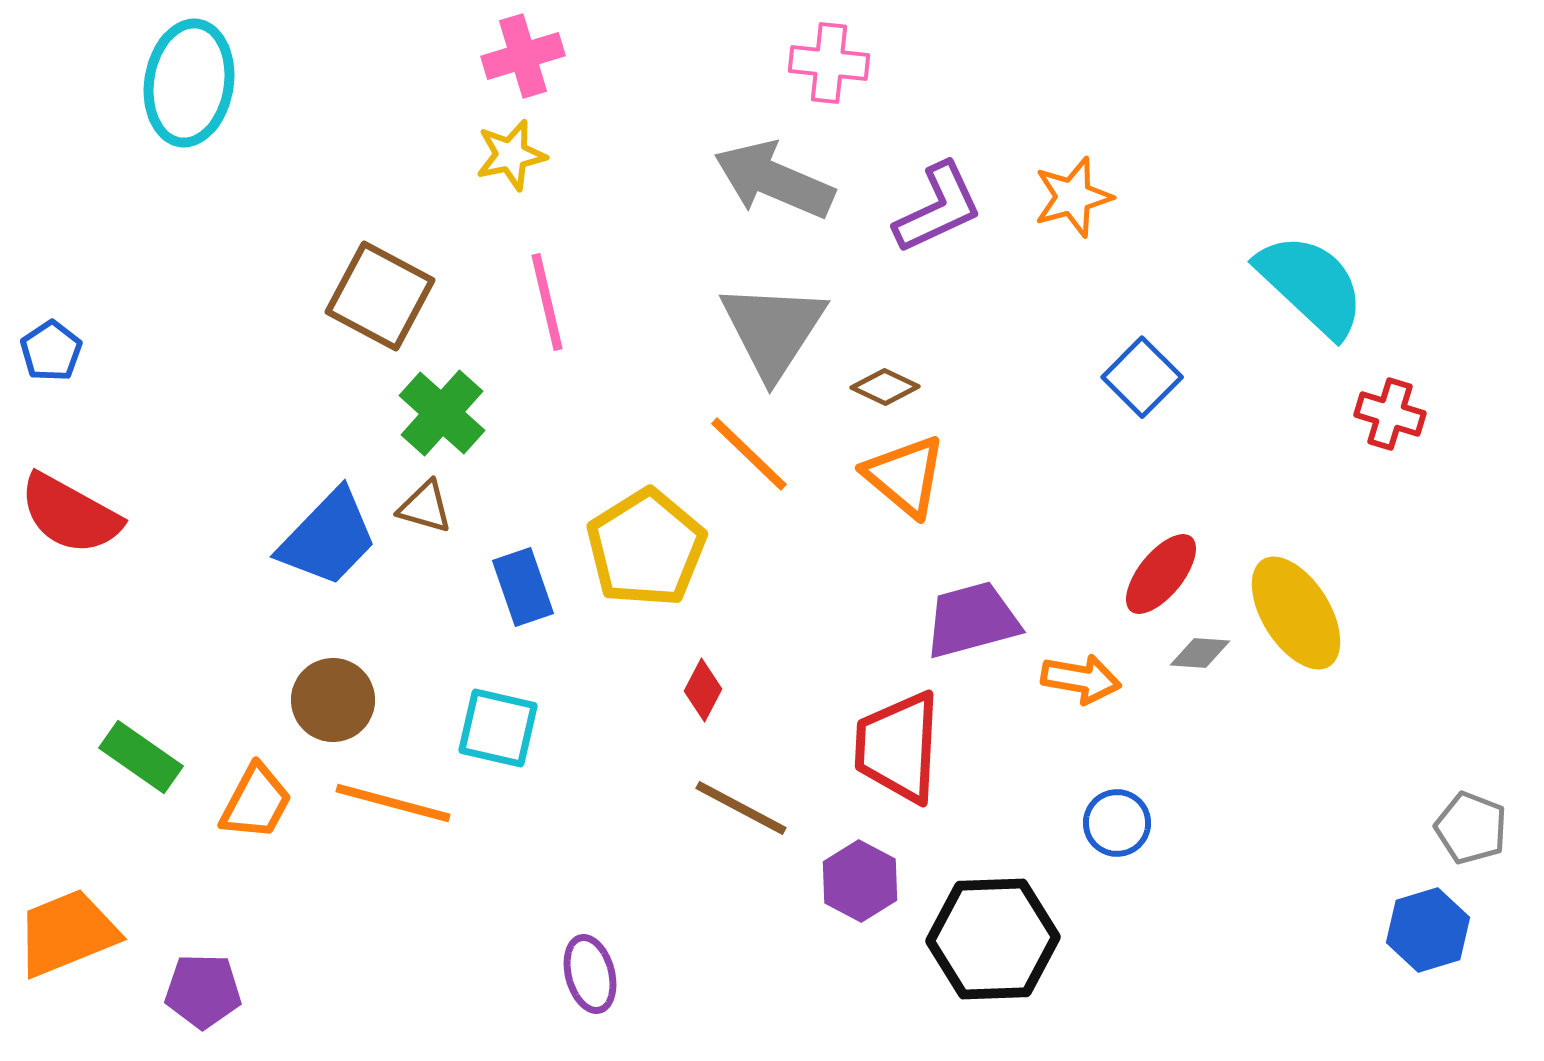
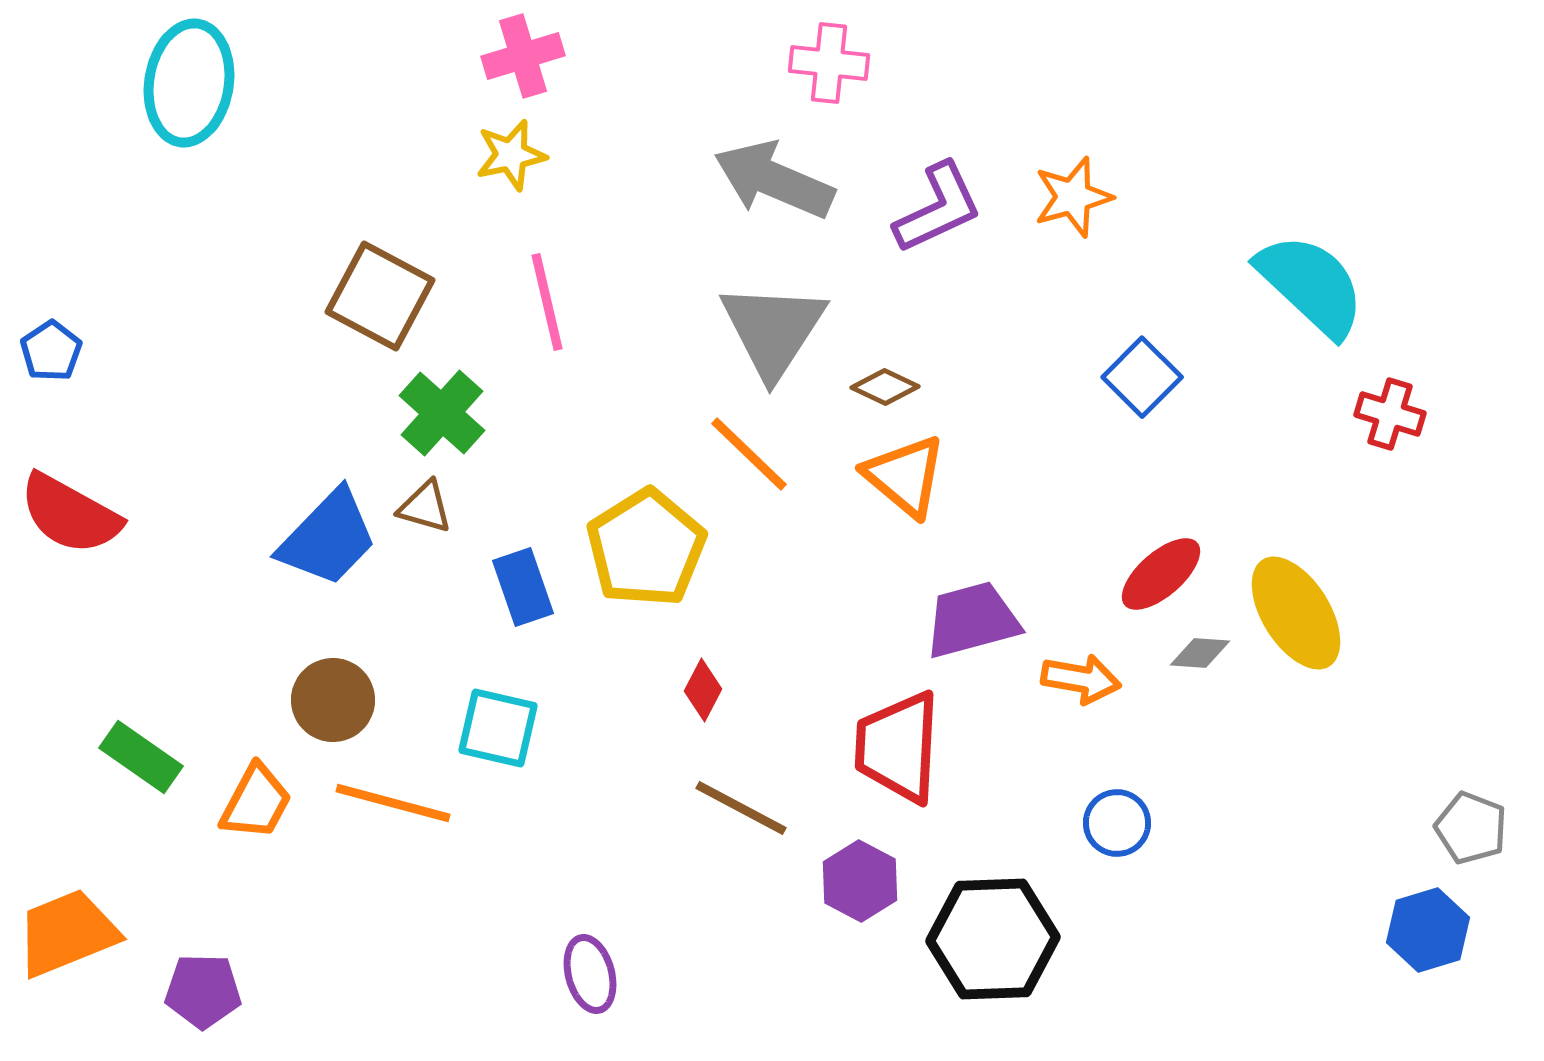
red ellipse at (1161, 574): rotated 10 degrees clockwise
